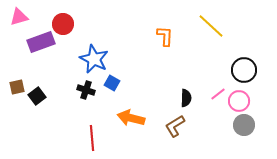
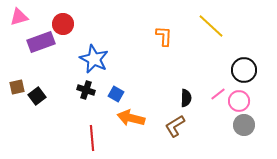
orange L-shape: moved 1 px left
blue square: moved 4 px right, 11 px down
